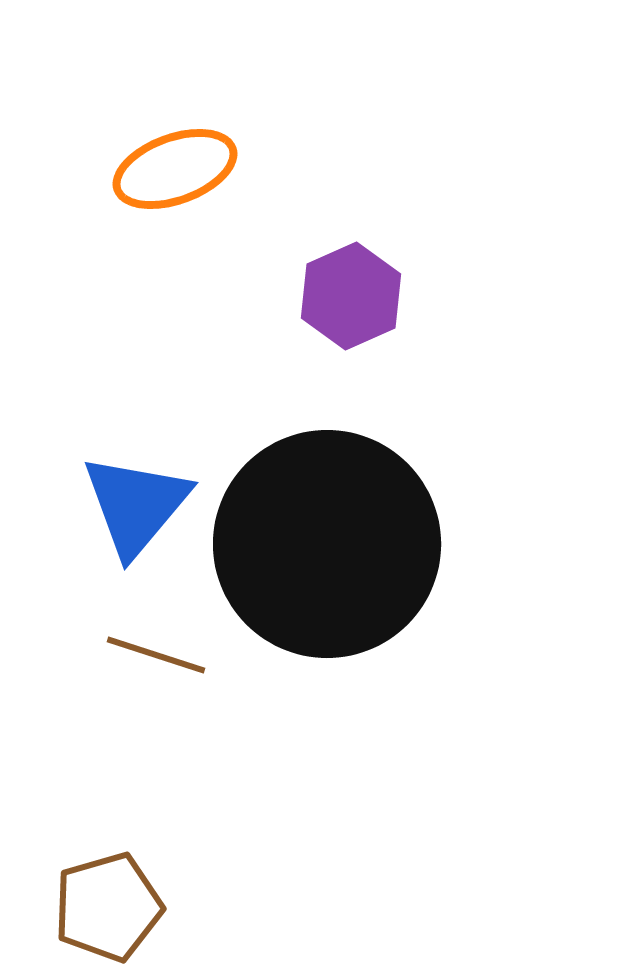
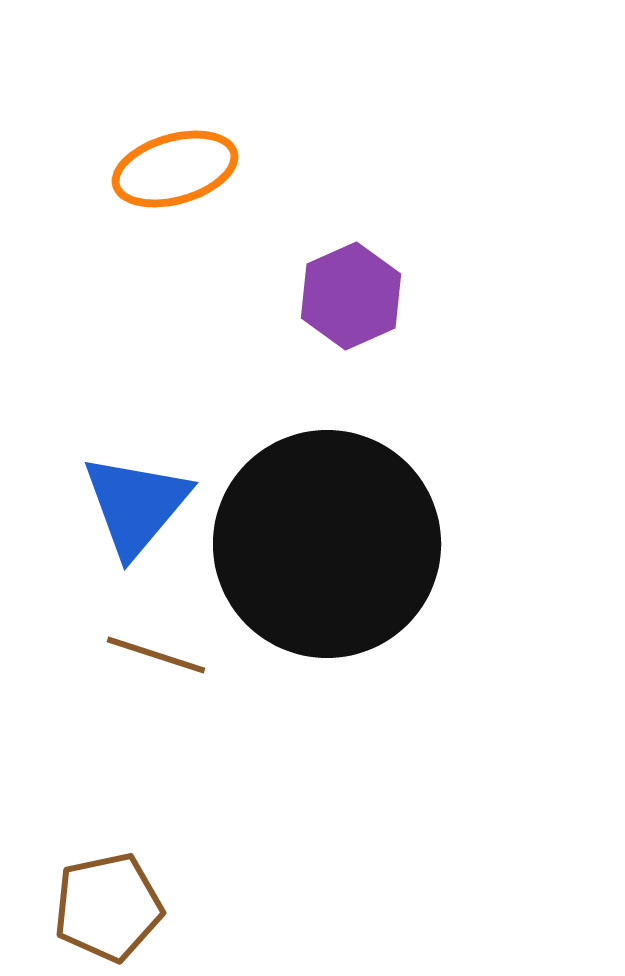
orange ellipse: rotated 4 degrees clockwise
brown pentagon: rotated 4 degrees clockwise
